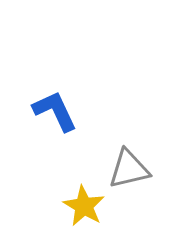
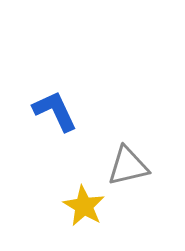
gray triangle: moved 1 px left, 3 px up
